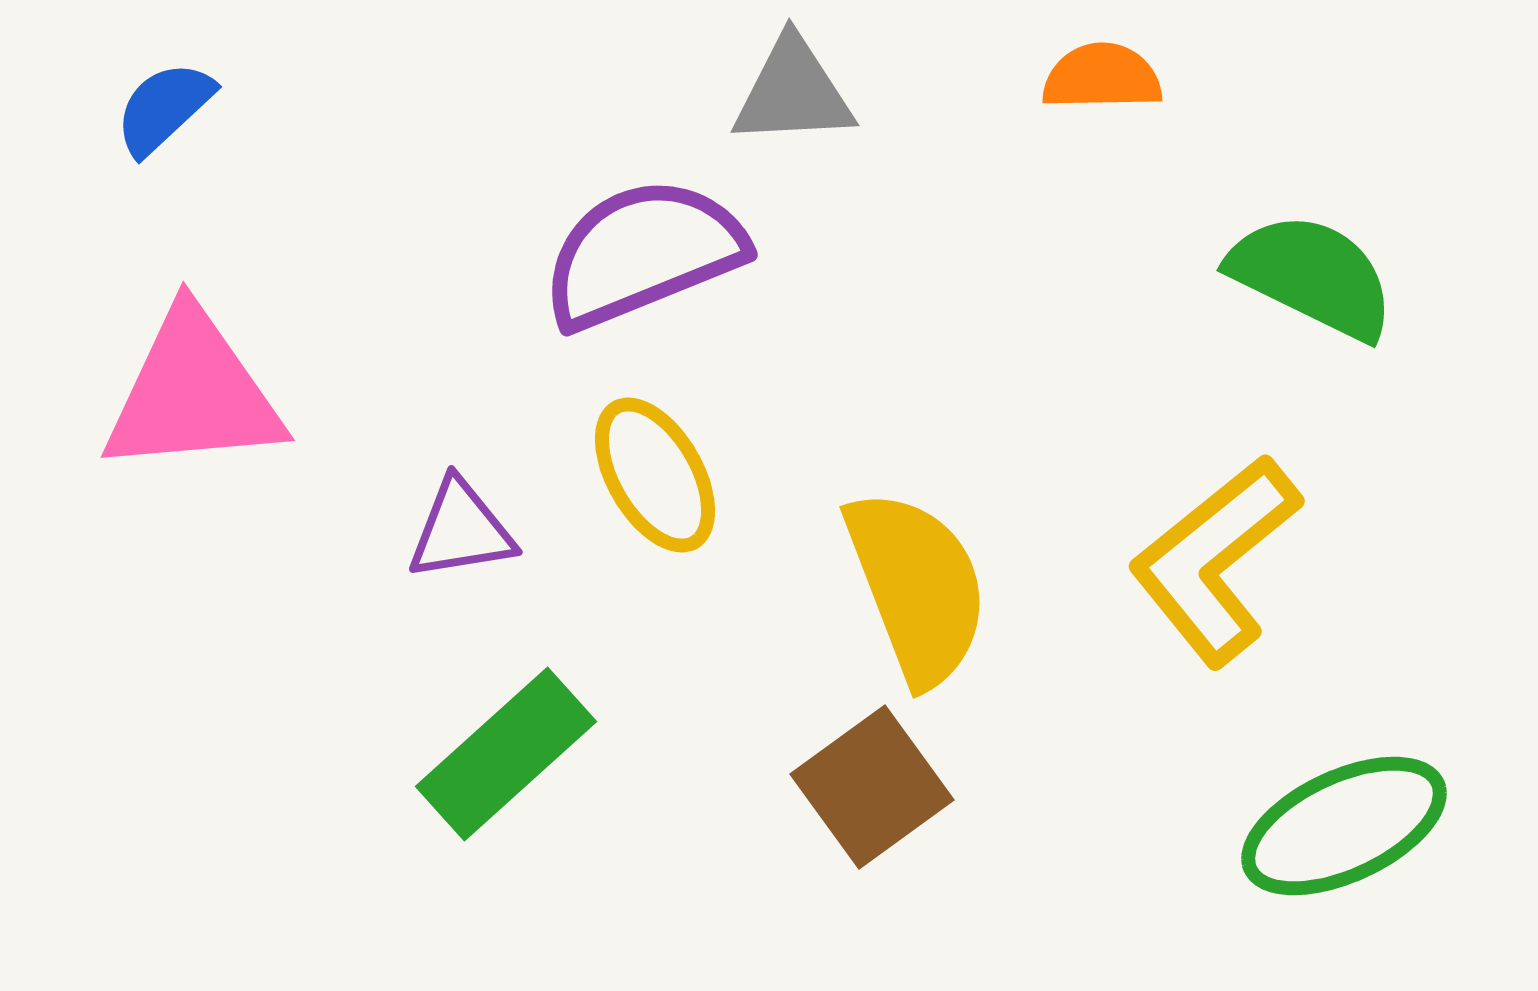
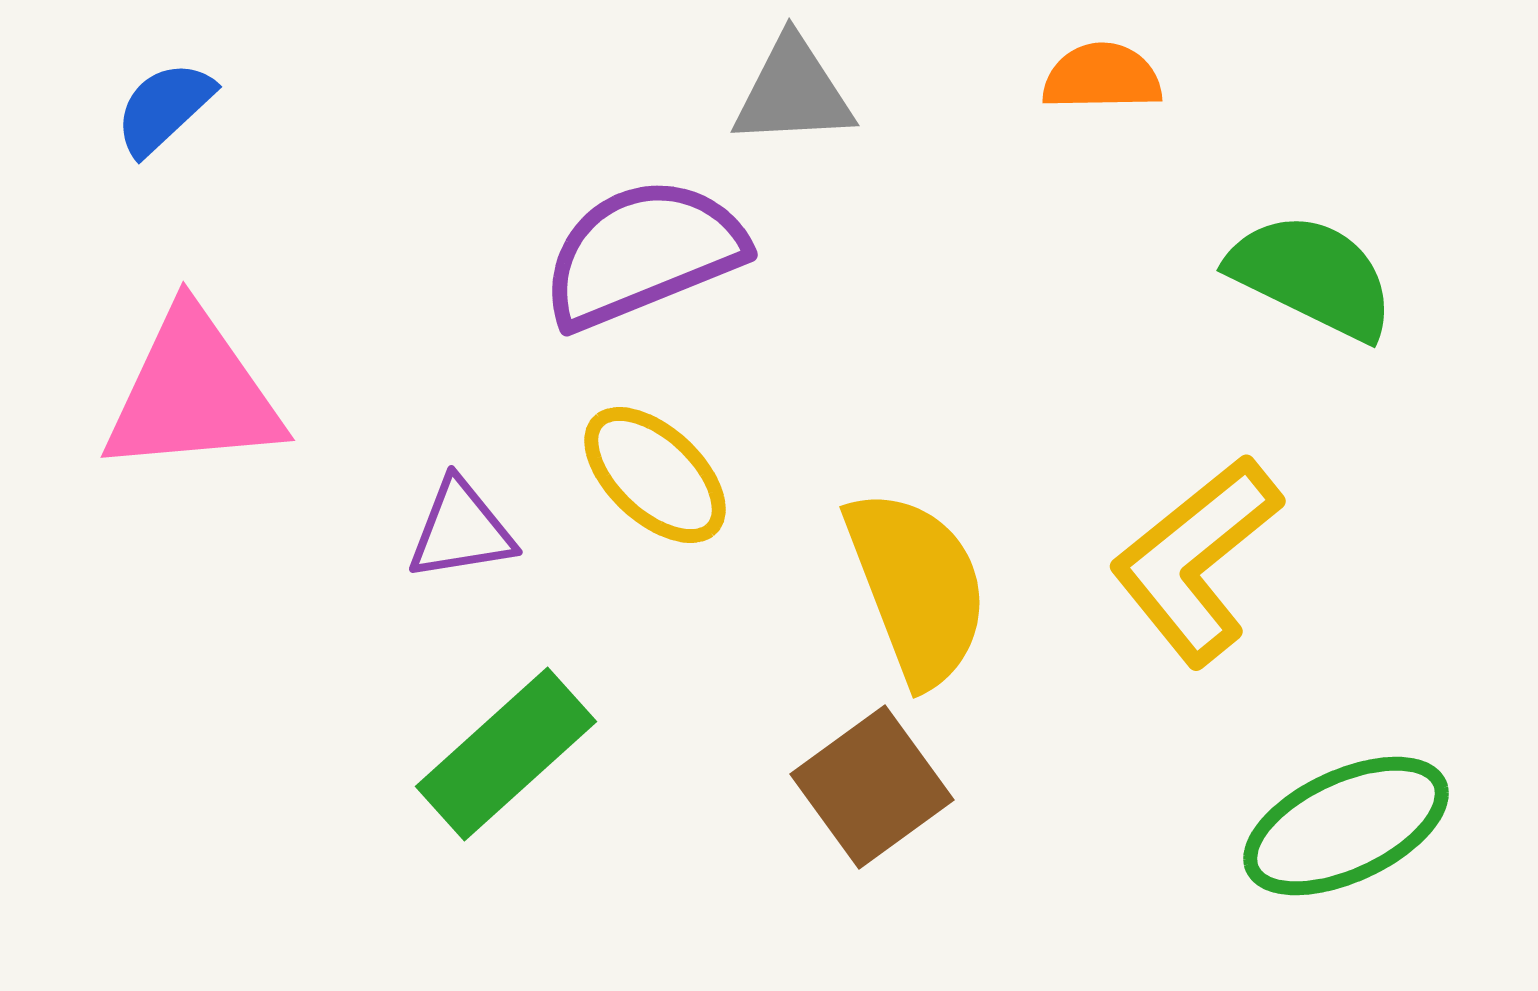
yellow ellipse: rotated 17 degrees counterclockwise
yellow L-shape: moved 19 px left
green ellipse: moved 2 px right
